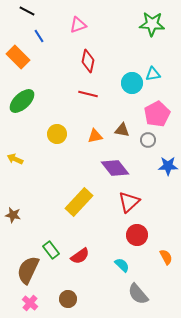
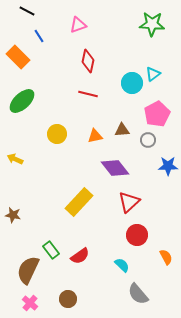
cyan triangle: rotated 28 degrees counterclockwise
brown triangle: rotated 14 degrees counterclockwise
